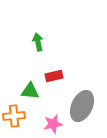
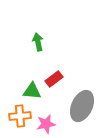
red rectangle: moved 3 px down; rotated 24 degrees counterclockwise
green triangle: moved 2 px right
orange cross: moved 6 px right
pink star: moved 7 px left
